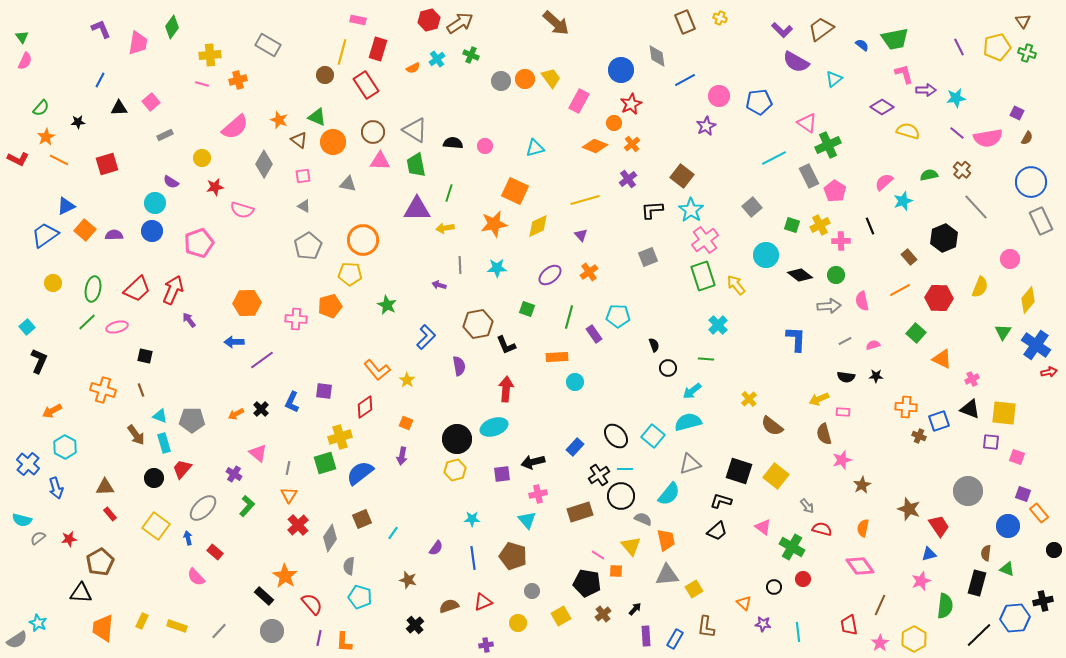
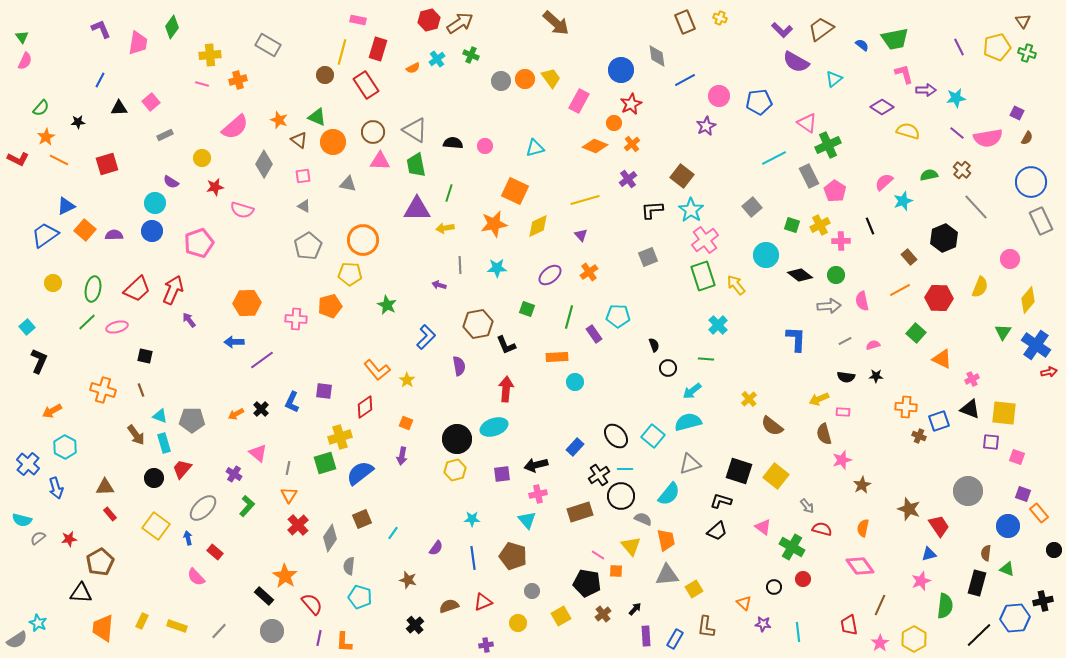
black arrow at (533, 462): moved 3 px right, 3 px down
